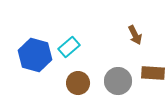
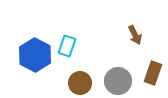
cyan rectangle: moved 2 px left, 1 px up; rotated 30 degrees counterclockwise
blue hexagon: rotated 12 degrees clockwise
brown rectangle: rotated 75 degrees counterclockwise
brown circle: moved 2 px right
